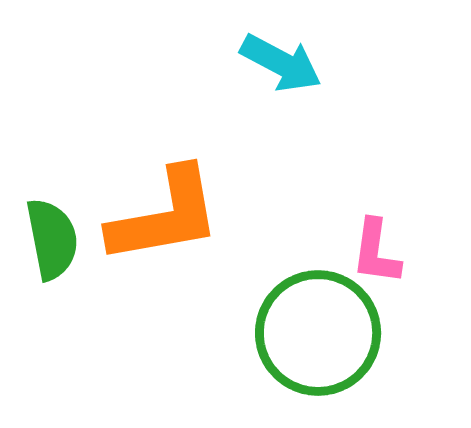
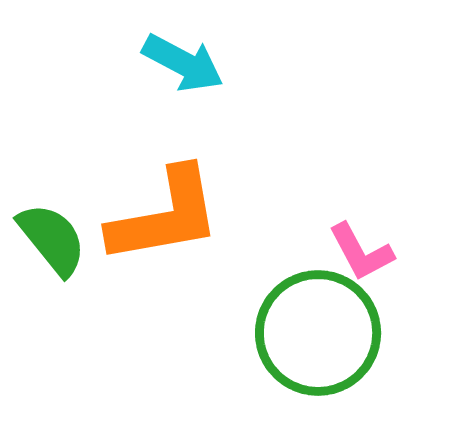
cyan arrow: moved 98 px left
green semicircle: rotated 28 degrees counterclockwise
pink L-shape: moved 15 px left; rotated 36 degrees counterclockwise
